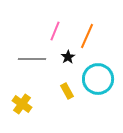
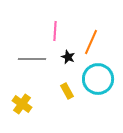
pink line: rotated 18 degrees counterclockwise
orange line: moved 4 px right, 6 px down
black star: rotated 16 degrees counterclockwise
